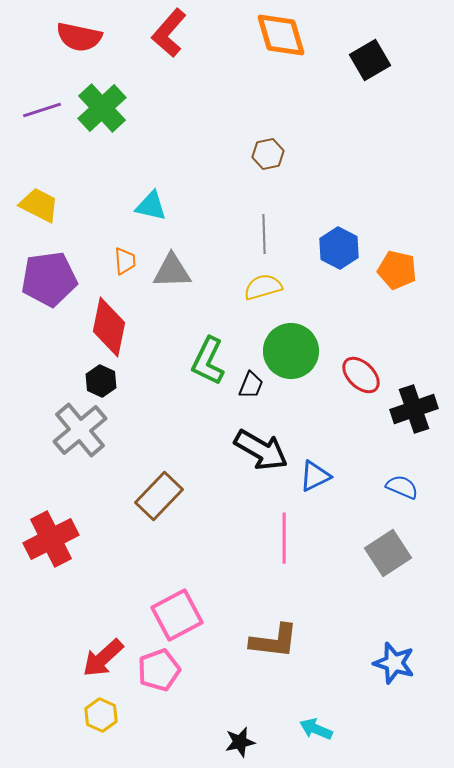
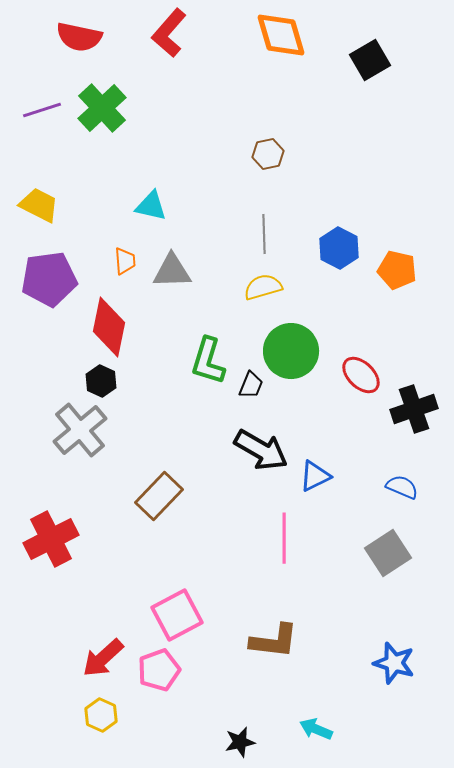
green L-shape: rotated 9 degrees counterclockwise
